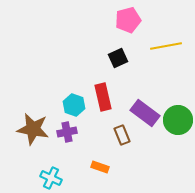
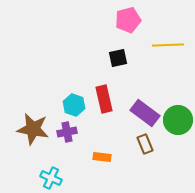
yellow line: moved 2 px right, 1 px up; rotated 8 degrees clockwise
black square: rotated 12 degrees clockwise
red rectangle: moved 1 px right, 2 px down
brown rectangle: moved 23 px right, 9 px down
orange rectangle: moved 2 px right, 10 px up; rotated 12 degrees counterclockwise
